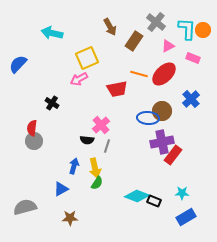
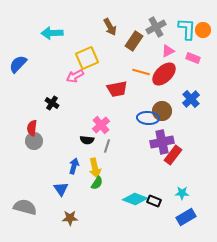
gray cross: moved 5 px down; rotated 24 degrees clockwise
cyan arrow: rotated 15 degrees counterclockwise
pink triangle: moved 5 px down
orange line: moved 2 px right, 2 px up
pink arrow: moved 4 px left, 3 px up
blue triangle: rotated 35 degrees counterclockwise
cyan diamond: moved 2 px left, 3 px down
gray semicircle: rotated 30 degrees clockwise
